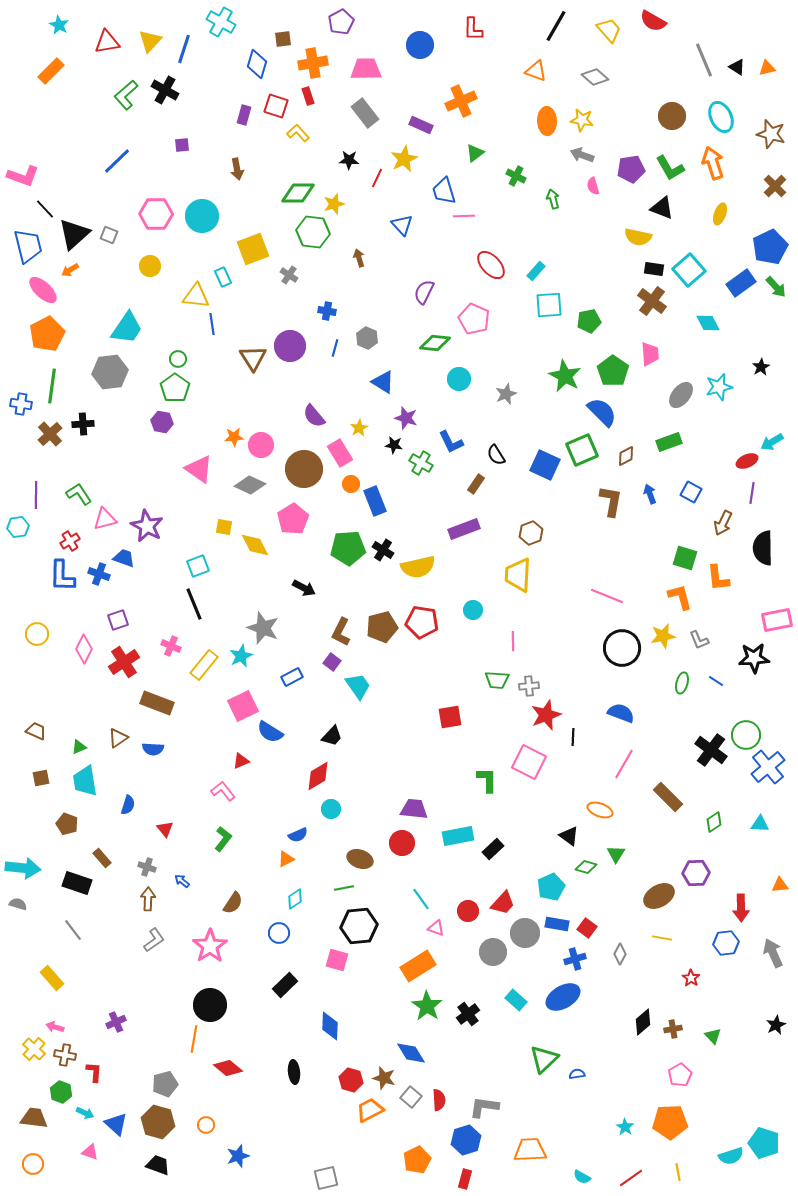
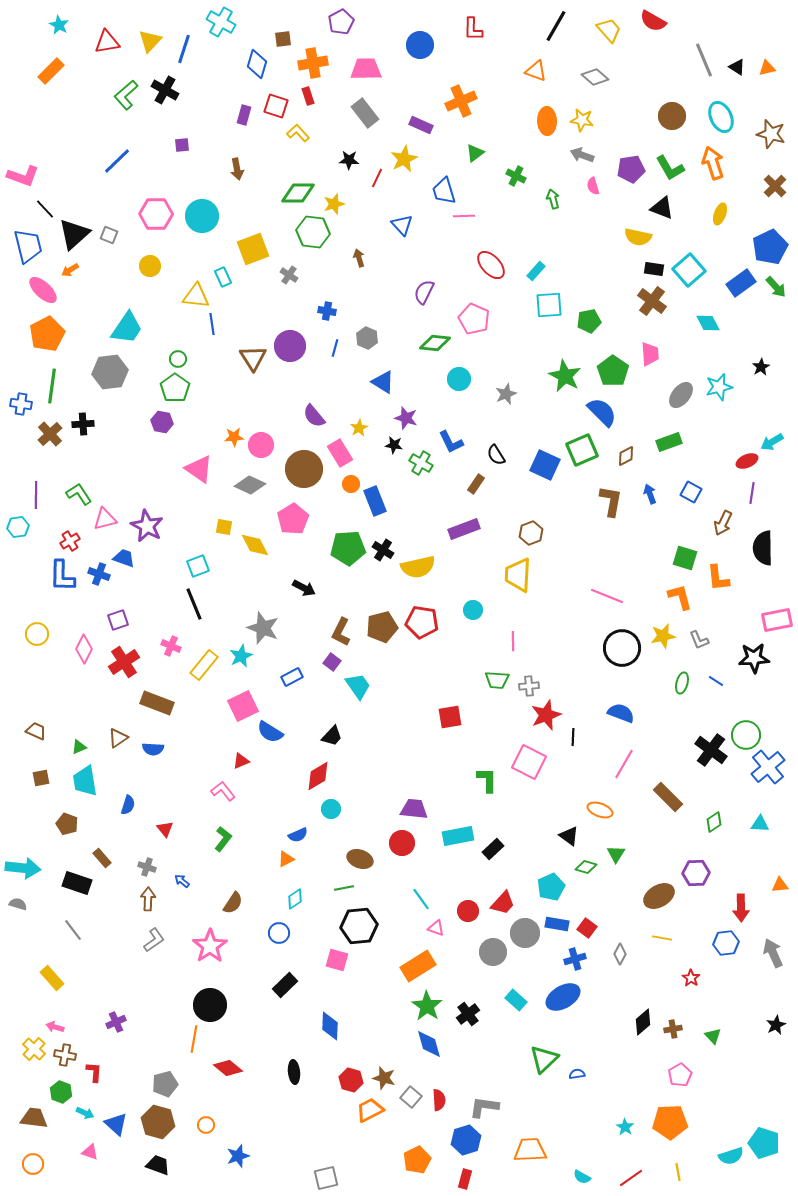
blue diamond at (411, 1053): moved 18 px right, 9 px up; rotated 16 degrees clockwise
